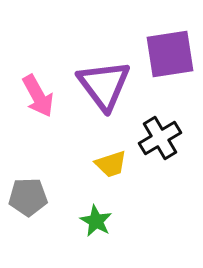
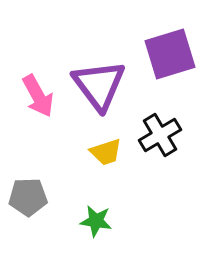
purple square: rotated 8 degrees counterclockwise
purple triangle: moved 5 px left
black cross: moved 3 px up
yellow trapezoid: moved 5 px left, 12 px up
green star: rotated 20 degrees counterclockwise
